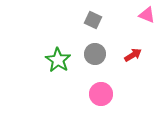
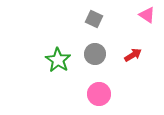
pink triangle: rotated 12 degrees clockwise
gray square: moved 1 px right, 1 px up
pink circle: moved 2 px left
